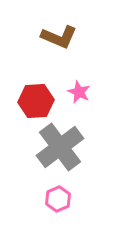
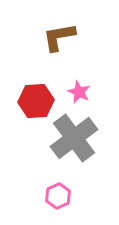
brown L-shape: rotated 147 degrees clockwise
gray cross: moved 14 px right, 9 px up
pink hexagon: moved 3 px up
